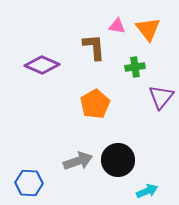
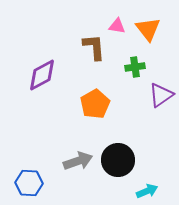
purple diamond: moved 10 px down; rotated 52 degrees counterclockwise
purple triangle: moved 2 px up; rotated 16 degrees clockwise
